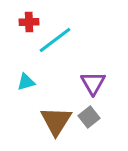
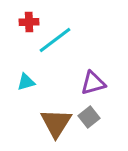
purple triangle: rotated 44 degrees clockwise
brown triangle: moved 2 px down
